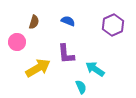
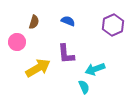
cyan arrow: rotated 54 degrees counterclockwise
cyan semicircle: moved 3 px right
